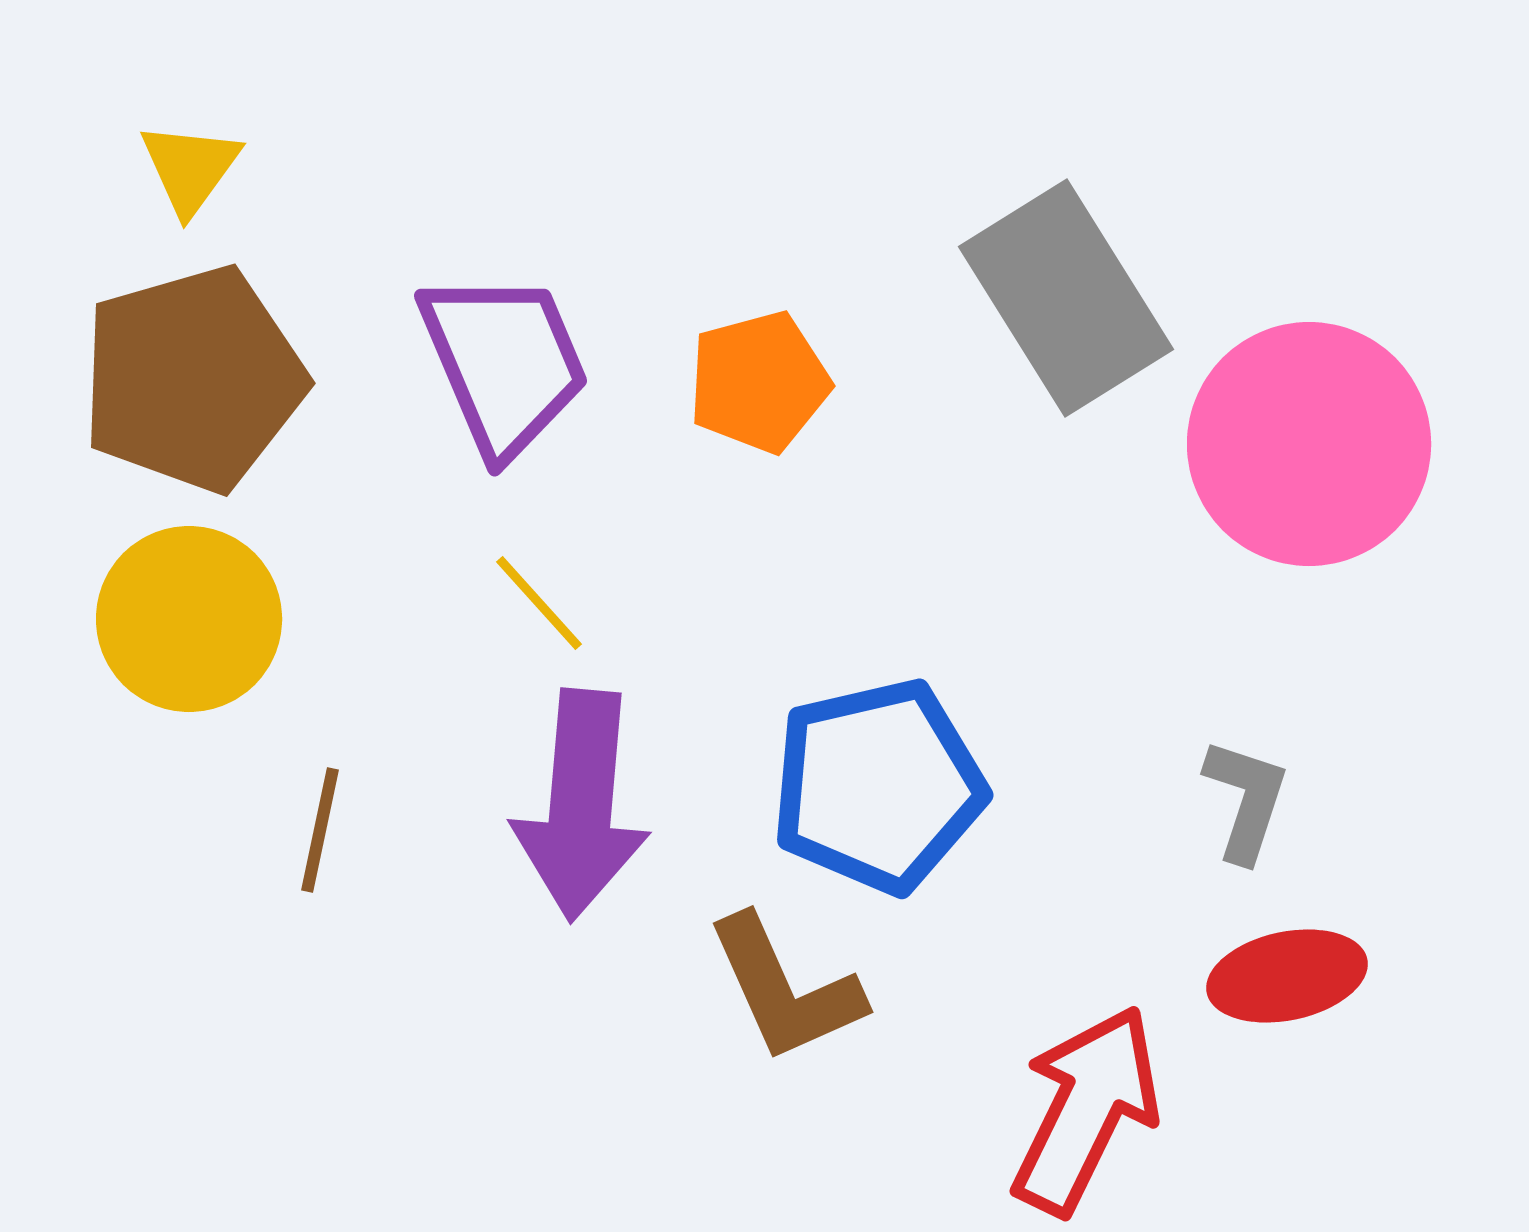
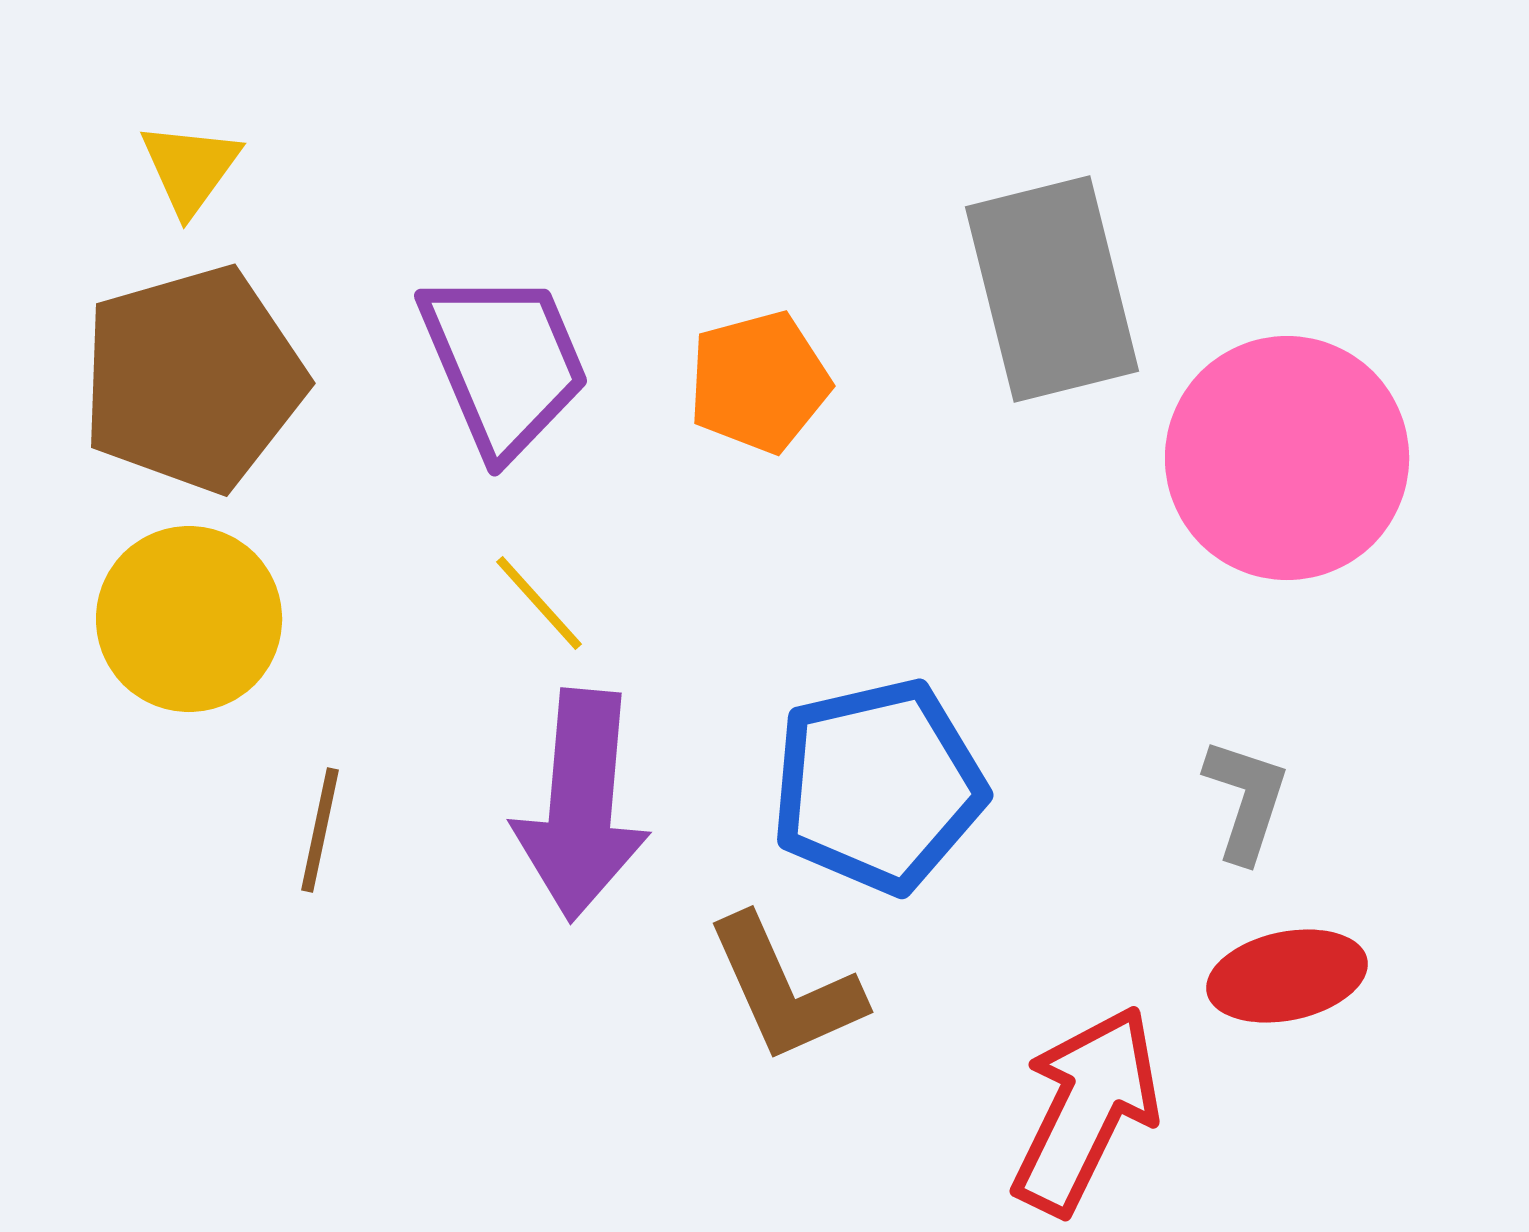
gray rectangle: moved 14 px left, 9 px up; rotated 18 degrees clockwise
pink circle: moved 22 px left, 14 px down
